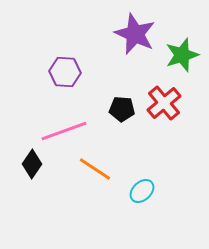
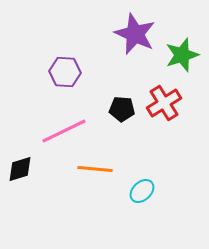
red cross: rotated 8 degrees clockwise
pink line: rotated 6 degrees counterclockwise
black diamond: moved 12 px left, 5 px down; rotated 40 degrees clockwise
orange line: rotated 28 degrees counterclockwise
